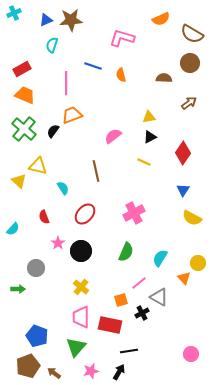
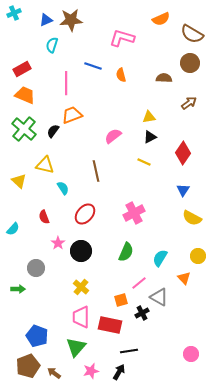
yellow triangle at (38, 166): moved 7 px right, 1 px up
yellow circle at (198, 263): moved 7 px up
